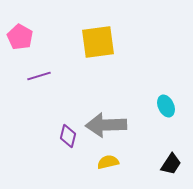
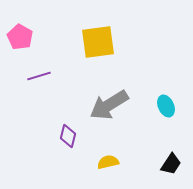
gray arrow: moved 3 px right, 20 px up; rotated 30 degrees counterclockwise
